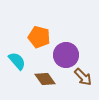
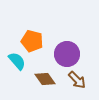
orange pentagon: moved 7 px left, 4 px down
purple circle: moved 1 px right, 1 px up
brown arrow: moved 6 px left, 3 px down
